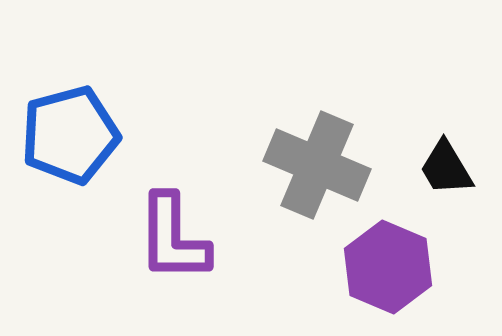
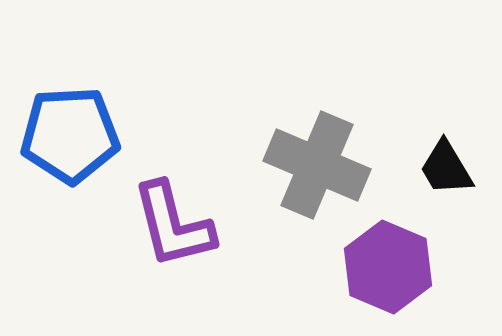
blue pentagon: rotated 12 degrees clockwise
purple L-shape: moved 13 px up; rotated 14 degrees counterclockwise
